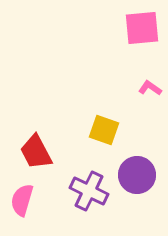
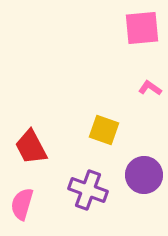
red trapezoid: moved 5 px left, 5 px up
purple circle: moved 7 px right
purple cross: moved 1 px left, 1 px up; rotated 6 degrees counterclockwise
pink semicircle: moved 4 px down
